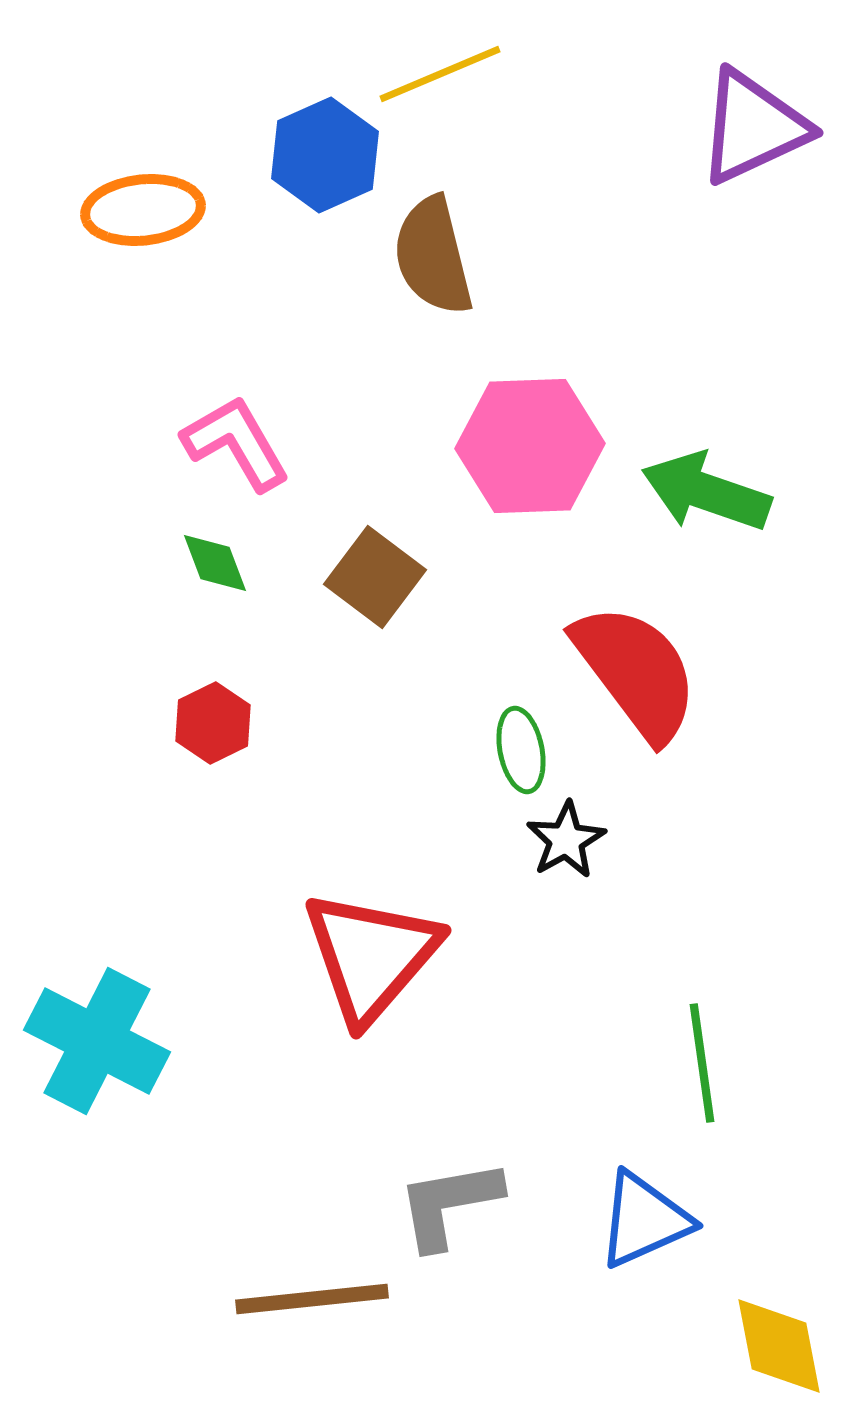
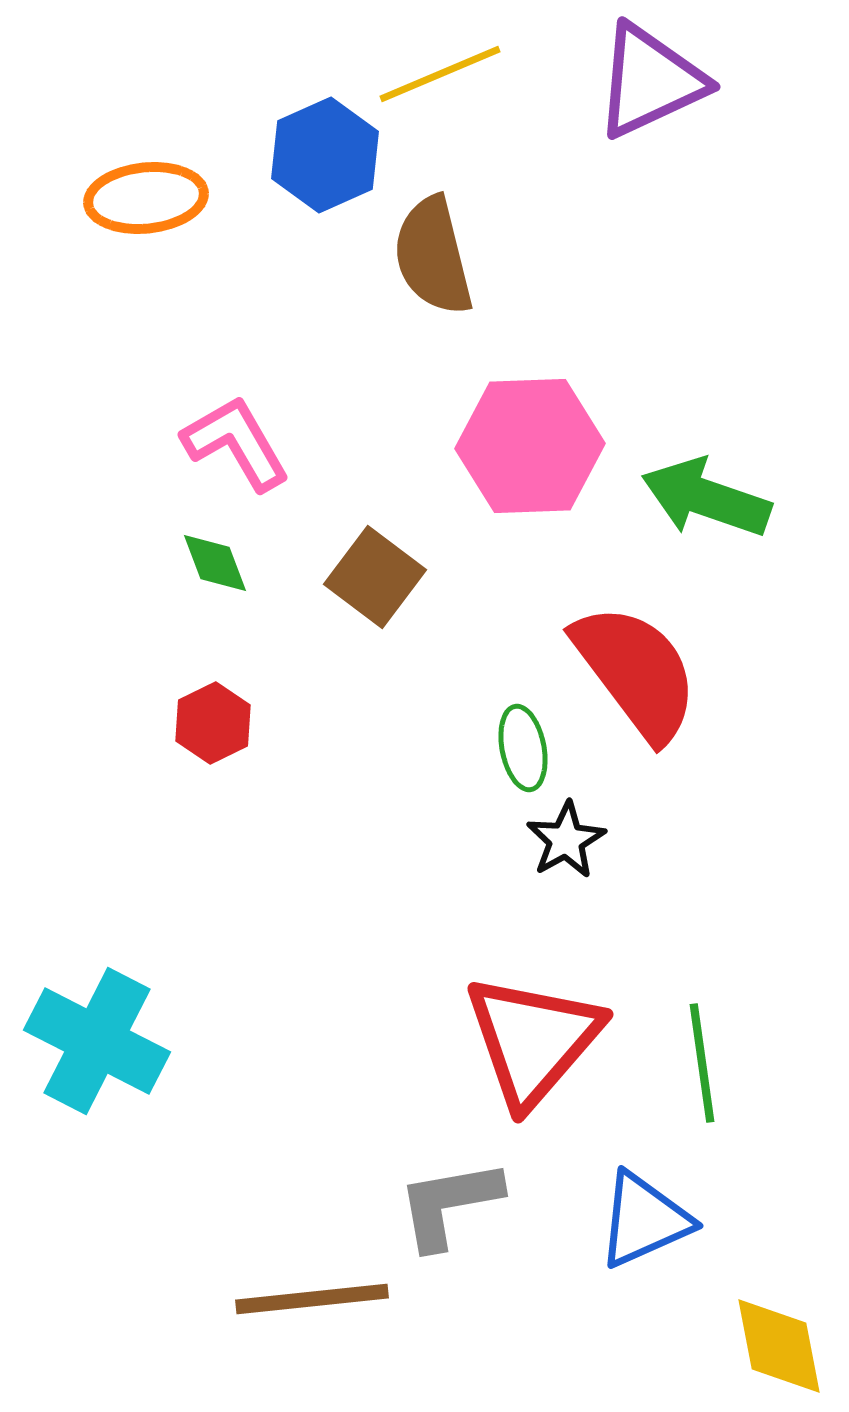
purple triangle: moved 103 px left, 46 px up
orange ellipse: moved 3 px right, 12 px up
green arrow: moved 6 px down
green ellipse: moved 2 px right, 2 px up
red triangle: moved 162 px right, 84 px down
